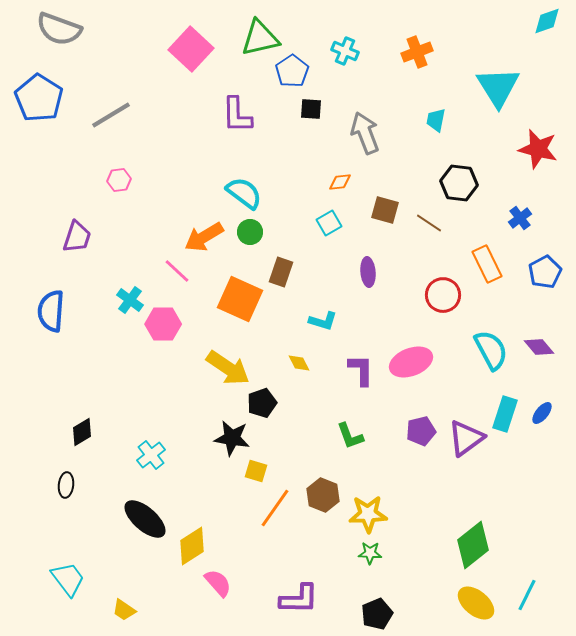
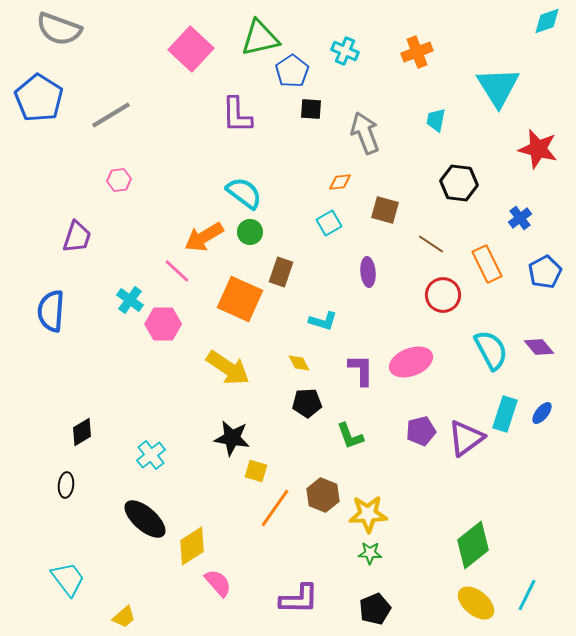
brown line at (429, 223): moved 2 px right, 21 px down
black pentagon at (262, 403): moved 45 px right; rotated 16 degrees clockwise
yellow trapezoid at (124, 610): moved 7 px down; rotated 75 degrees counterclockwise
black pentagon at (377, 614): moved 2 px left, 5 px up
